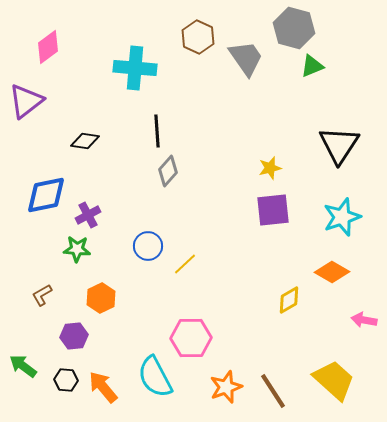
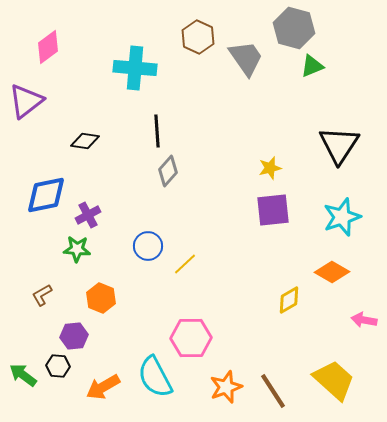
orange hexagon: rotated 12 degrees counterclockwise
green arrow: moved 9 px down
black hexagon: moved 8 px left, 14 px up
orange arrow: rotated 80 degrees counterclockwise
